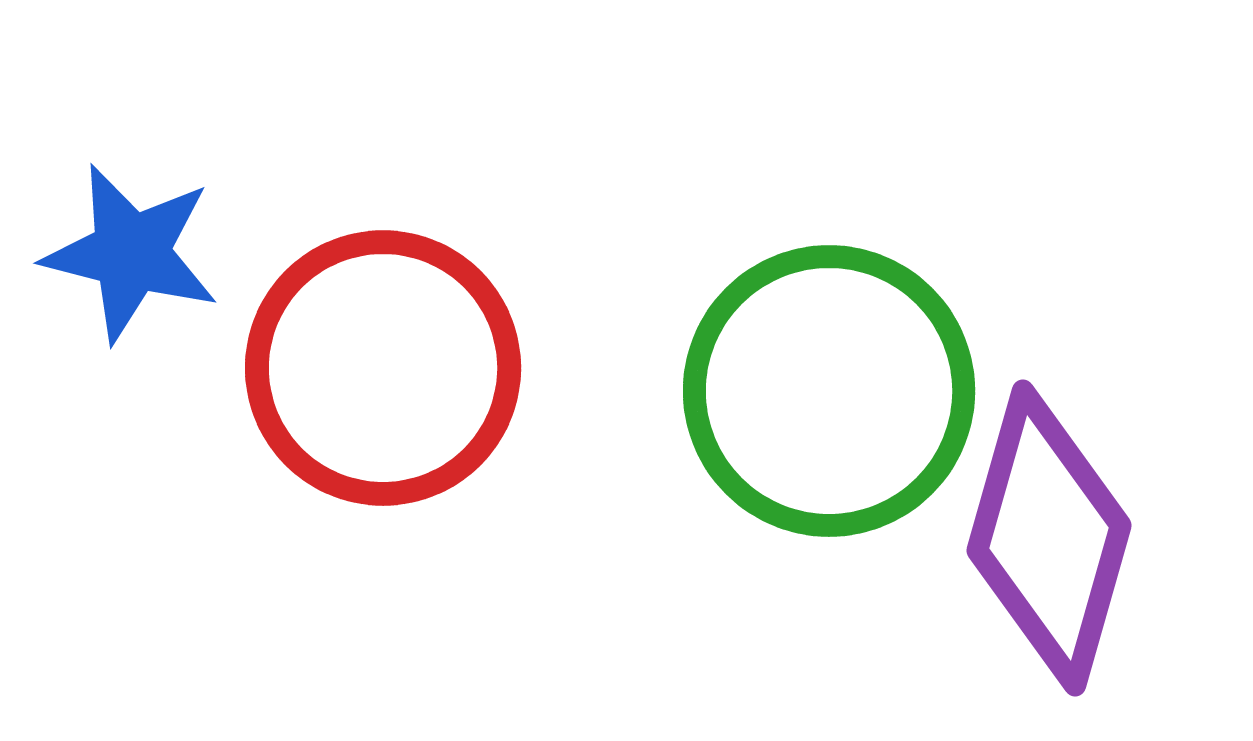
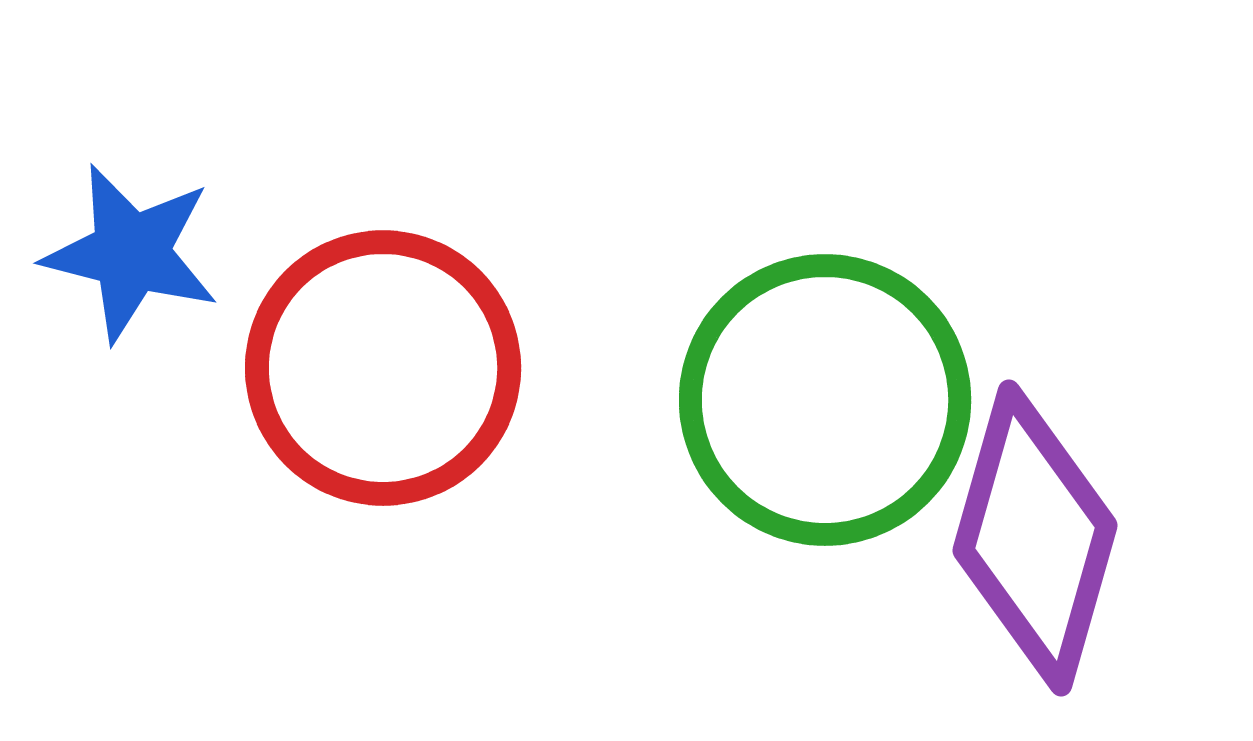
green circle: moved 4 px left, 9 px down
purple diamond: moved 14 px left
